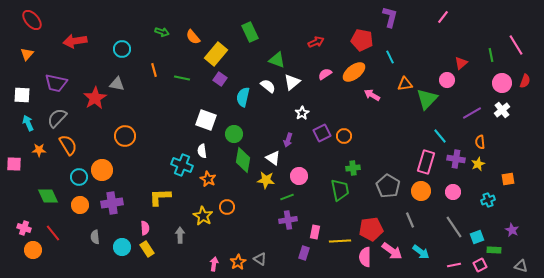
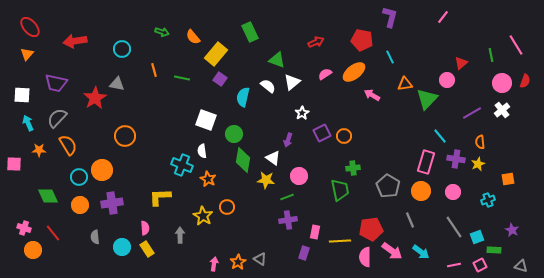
red ellipse at (32, 20): moved 2 px left, 7 px down
